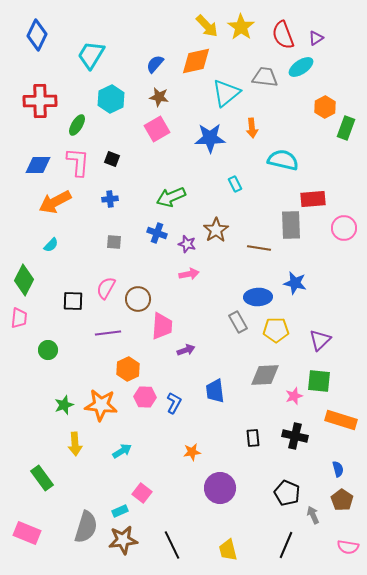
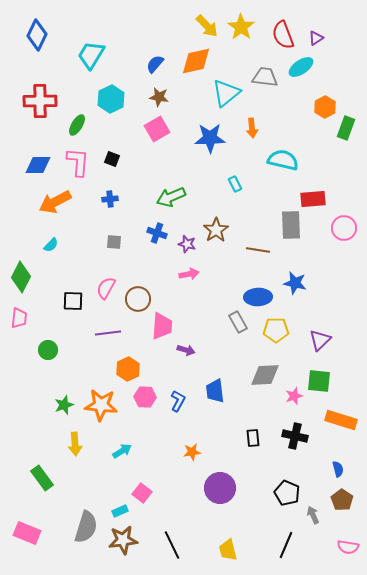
brown line at (259, 248): moved 1 px left, 2 px down
green diamond at (24, 280): moved 3 px left, 3 px up
purple arrow at (186, 350): rotated 36 degrees clockwise
blue L-shape at (174, 403): moved 4 px right, 2 px up
